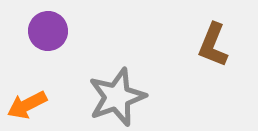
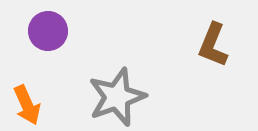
orange arrow: rotated 87 degrees counterclockwise
